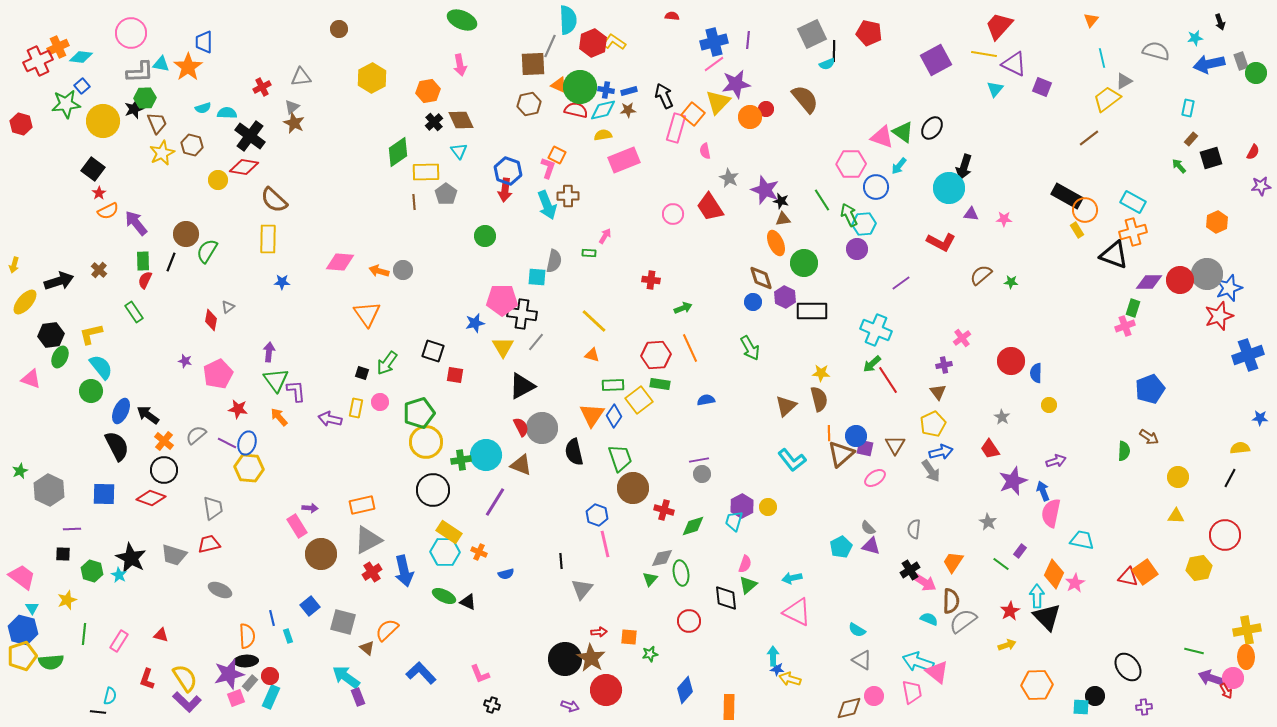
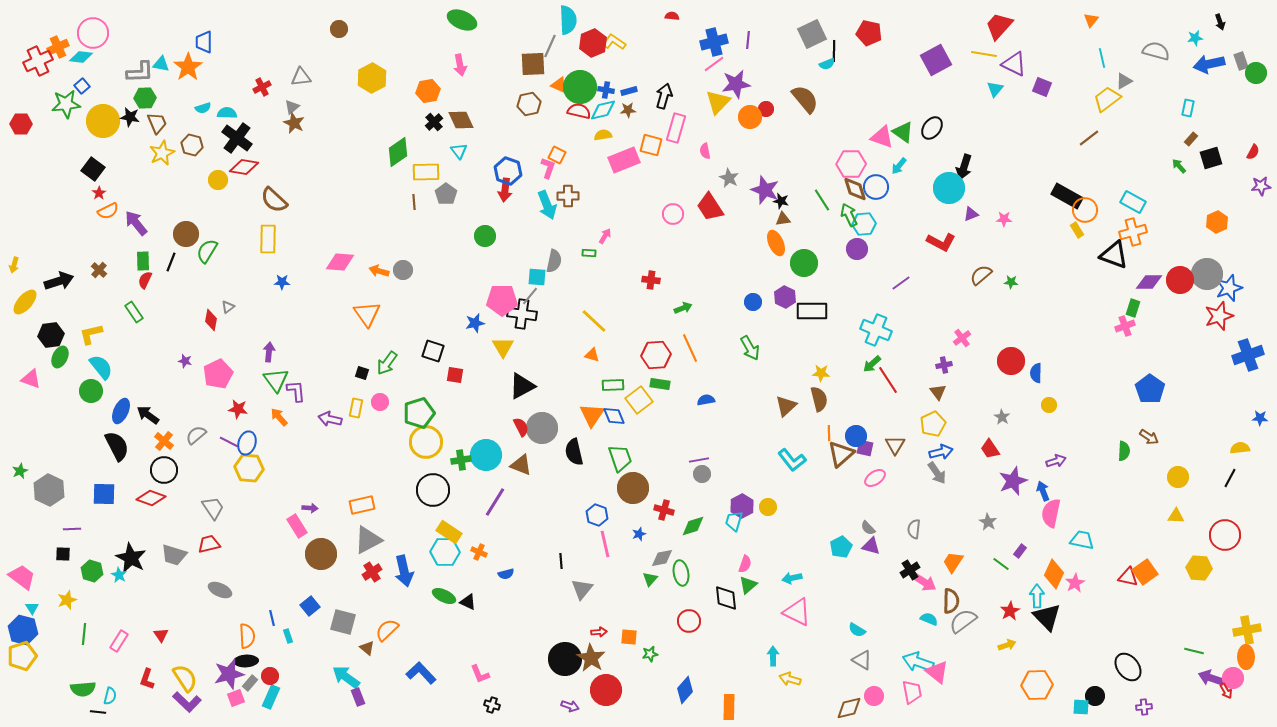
pink circle at (131, 33): moved 38 px left
black arrow at (664, 96): rotated 40 degrees clockwise
black star at (134, 109): moved 4 px left, 8 px down; rotated 30 degrees clockwise
red semicircle at (576, 110): moved 3 px right, 1 px down
orange square at (693, 114): moved 42 px left, 31 px down; rotated 25 degrees counterclockwise
red hexagon at (21, 124): rotated 15 degrees counterclockwise
black cross at (250, 136): moved 13 px left, 2 px down
purple triangle at (971, 214): rotated 28 degrees counterclockwise
brown diamond at (761, 278): moved 94 px right, 89 px up
gray line at (536, 342): moved 6 px left, 46 px up
blue pentagon at (1150, 389): rotated 16 degrees counterclockwise
blue diamond at (614, 416): rotated 55 degrees counterclockwise
purple line at (227, 443): moved 2 px right, 1 px up
gray arrow at (931, 471): moved 6 px right, 2 px down
gray trapezoid at (213, 508): rotated 25 degrees counterclockwise
yellow hexagon at (1199, 568): rotated 15 degrees clockwise
red triangle at (161, 635): rotated 42 degrees clockwise
green semicircle at (51, 662): moved 32 px right, 27 px down
blue star at (777, 669): moved 138 px left, 135 px up; rotated 24 degrees counterclockwise
